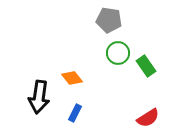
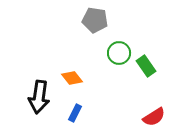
gray pentagon: moved 14 px left
green circle: moved 1 px right
red semicircle: moved 6 px right, 1 px up
